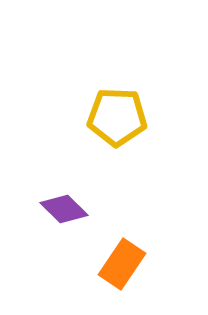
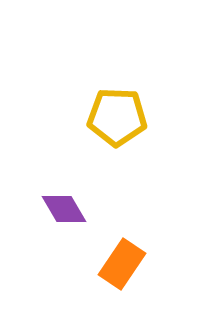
purple diamond: rotated 15 degrees clockwise
